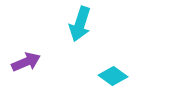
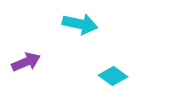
cyan arrow: rotated 96 degrees counterclockwise
